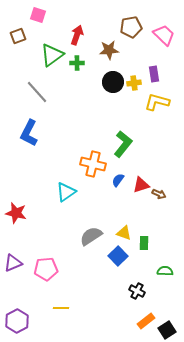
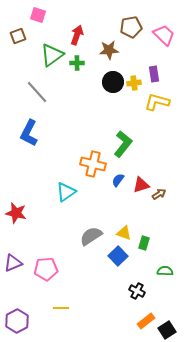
brown arrow: rotated 56 degrees counterclockwise
green rectangle: rotated 16 degrees clockwise
